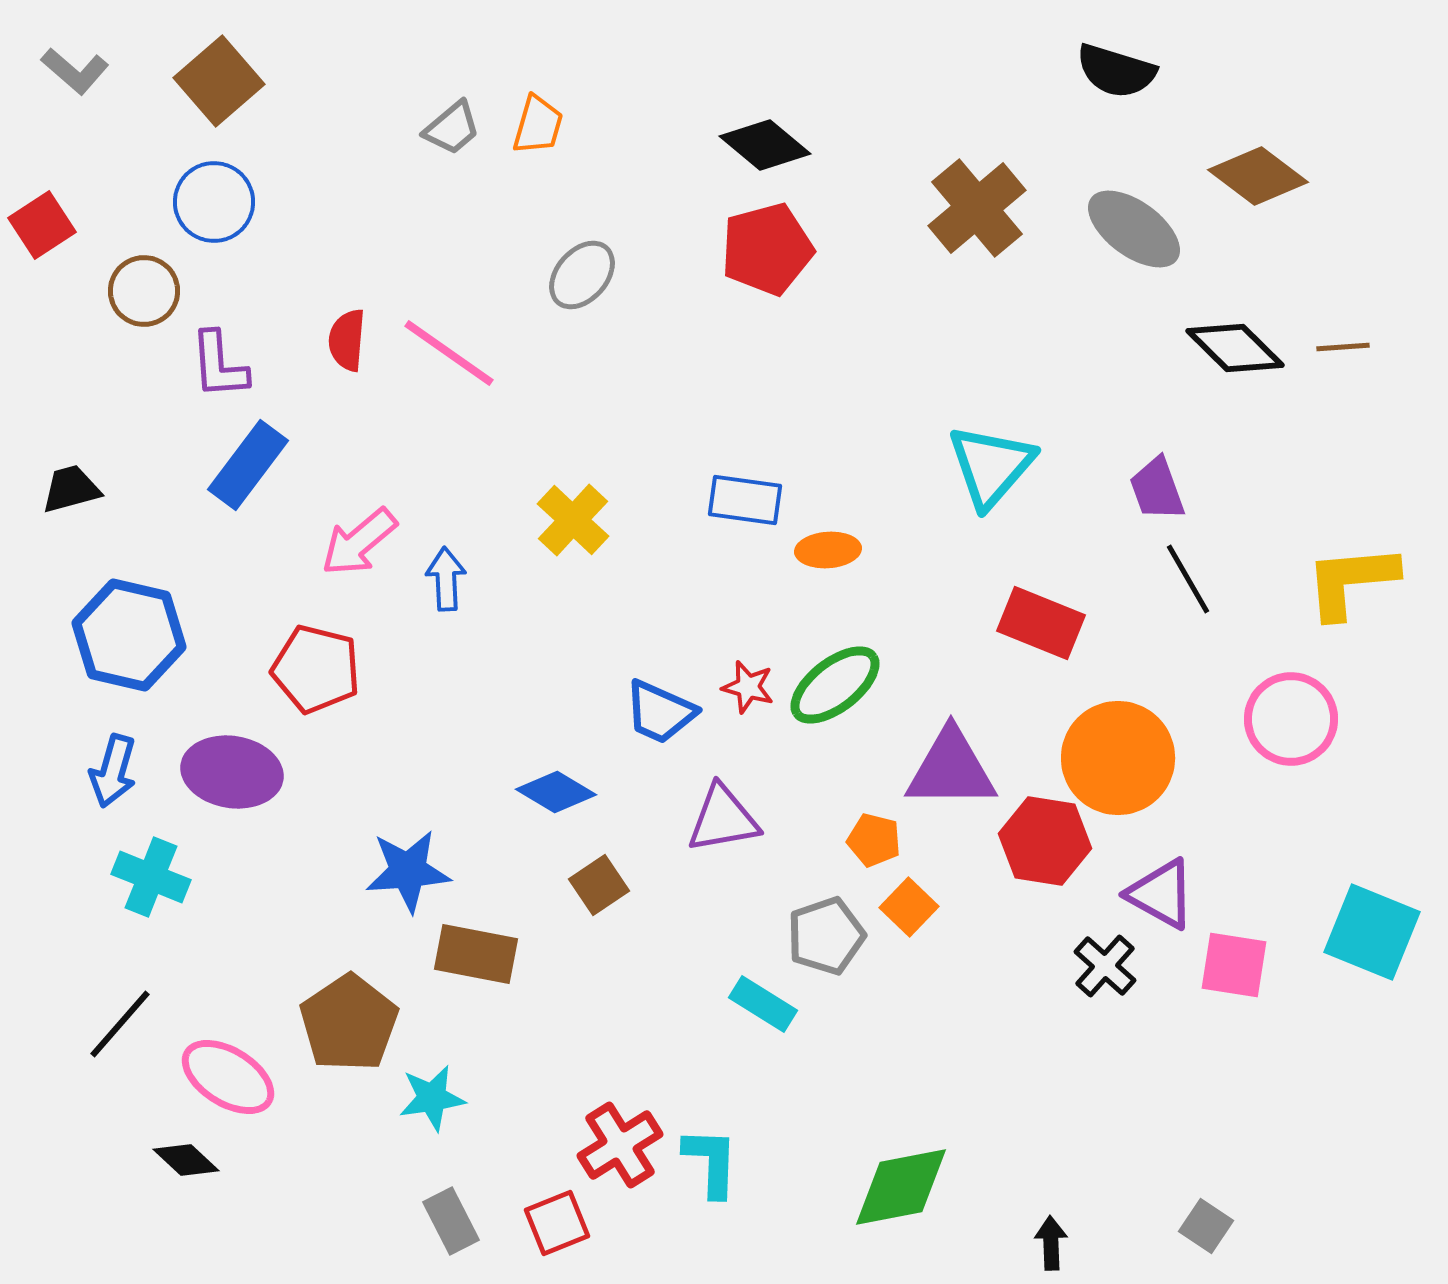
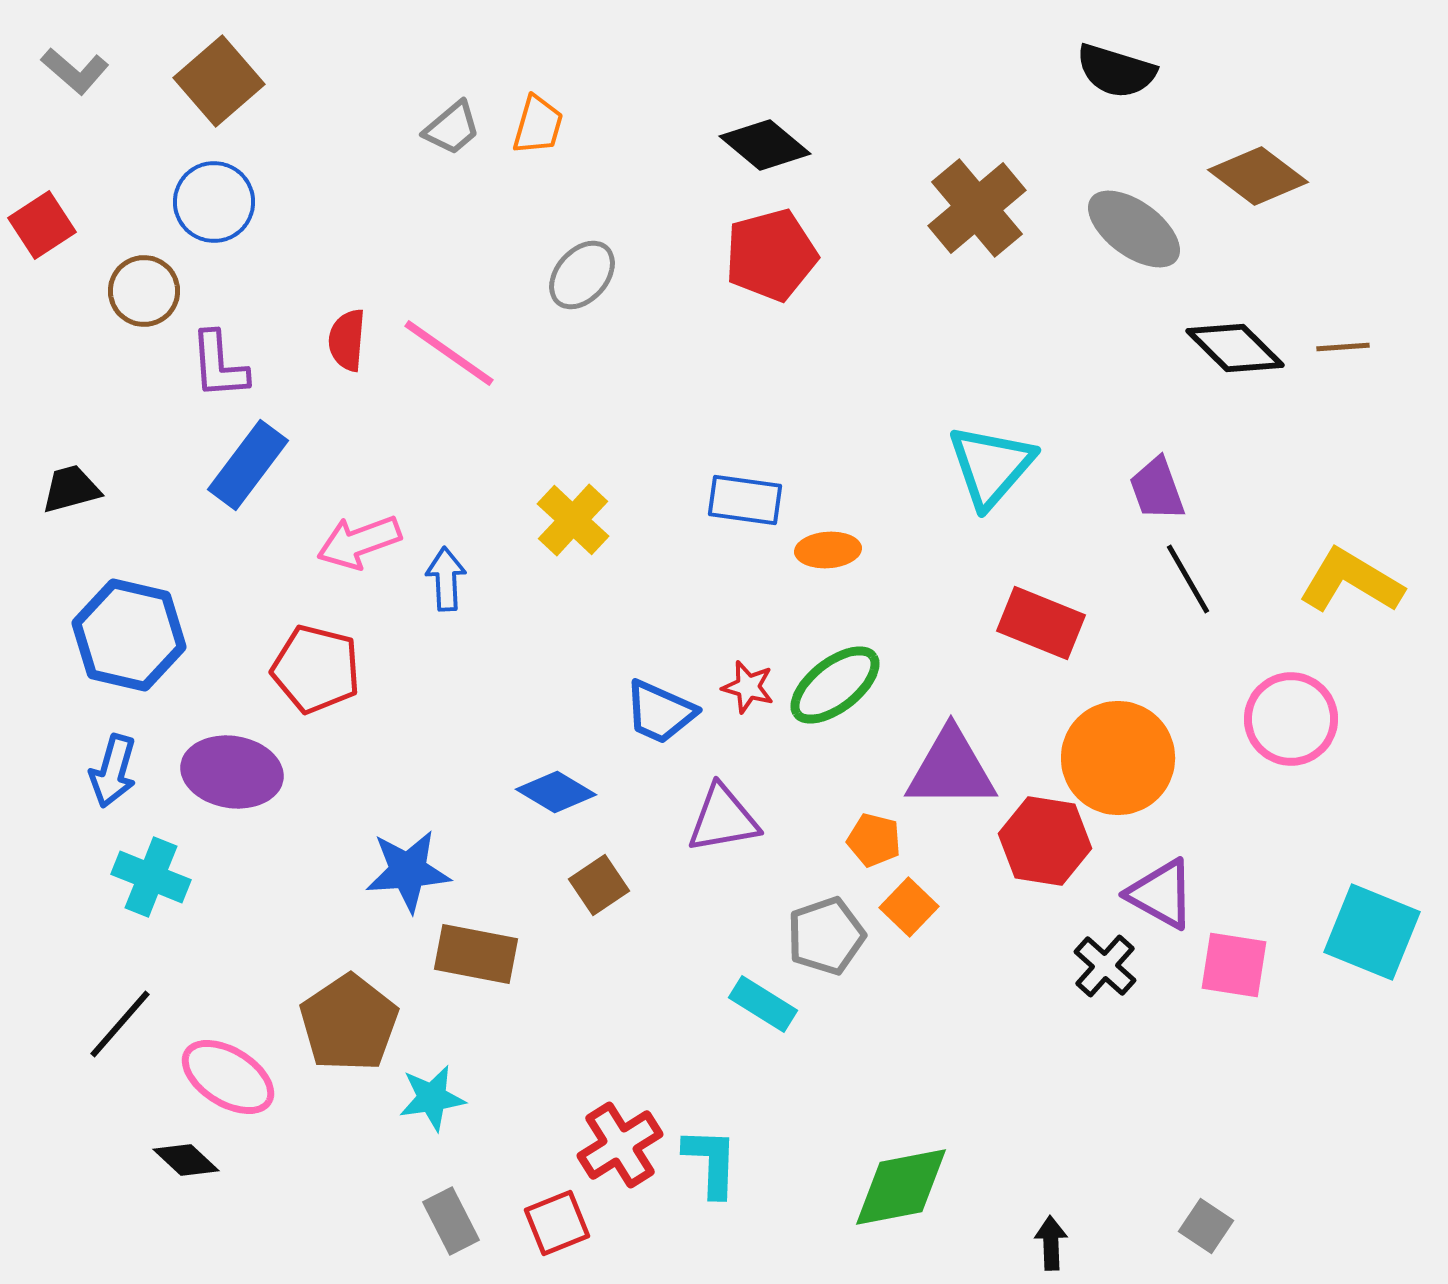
red pentagon at (767, 249): moved 4 px right, 6 px down
pink arrow at (359, 542): rotated 20 degrees clockwise
yellow L-shape at (1351, 581): rotated 36 degrees clockwise
